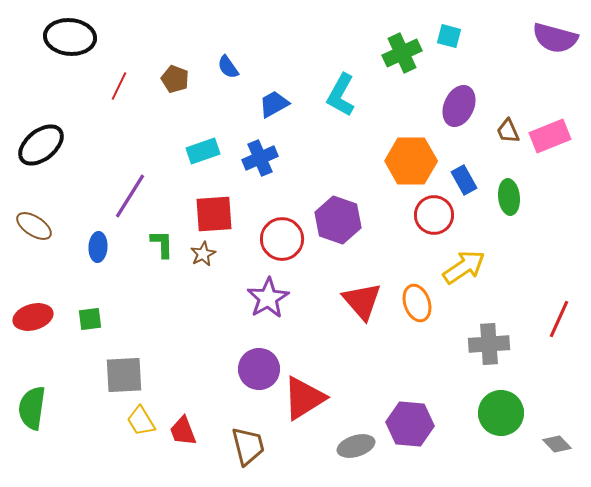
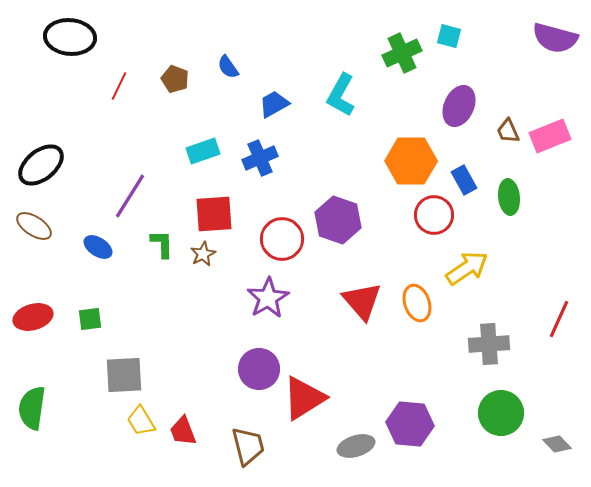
black ellipse at (41, 145): moved 20 px down
blue ellipse at (98, 247): rotated 60 degrees counterclockwise
yellow arrow at (464, 267): moved 3 px right, 1 px down
